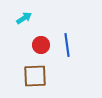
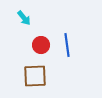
cyan arrow: rotated 84 degrees clockwise
